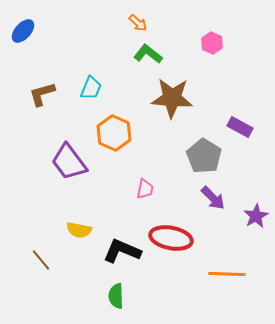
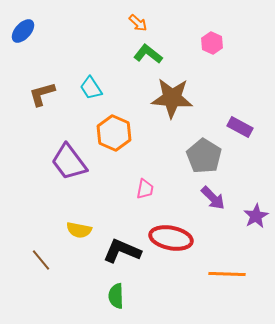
cyan trapezoid: rotated 125 degrees clockwise
